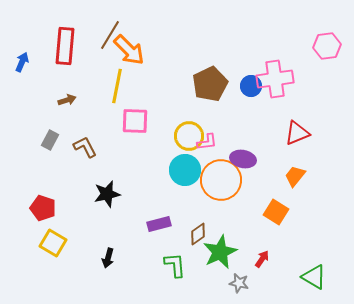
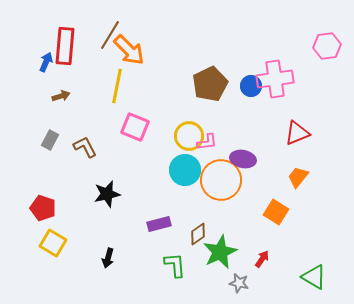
blue arrow: moved 24 px right
brown arrow: moved 6 px left, 4 px up
pink square: moved 6 px down; rotated 20 degrees clockwise
orange trapezoid: moved 3 px right, 1 px down
